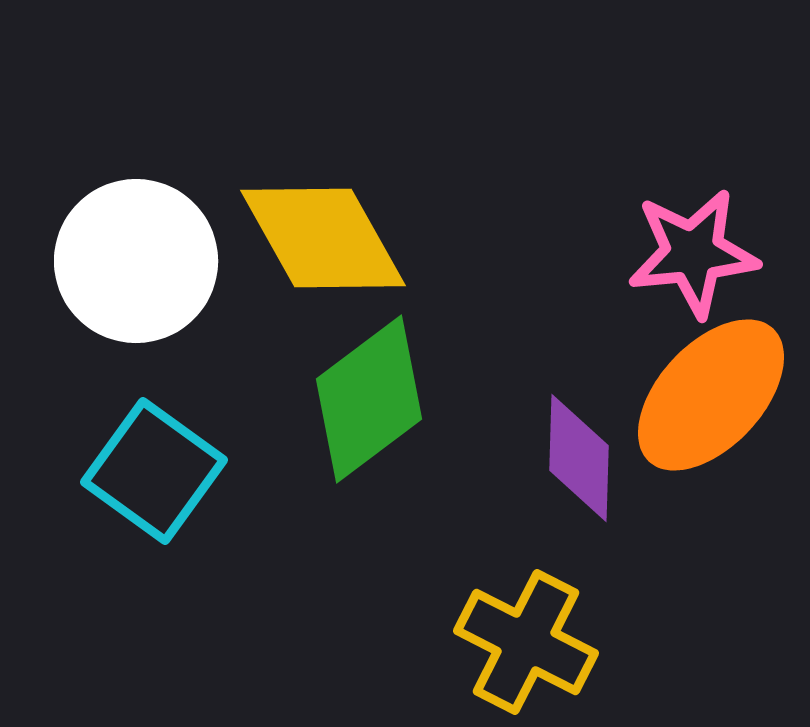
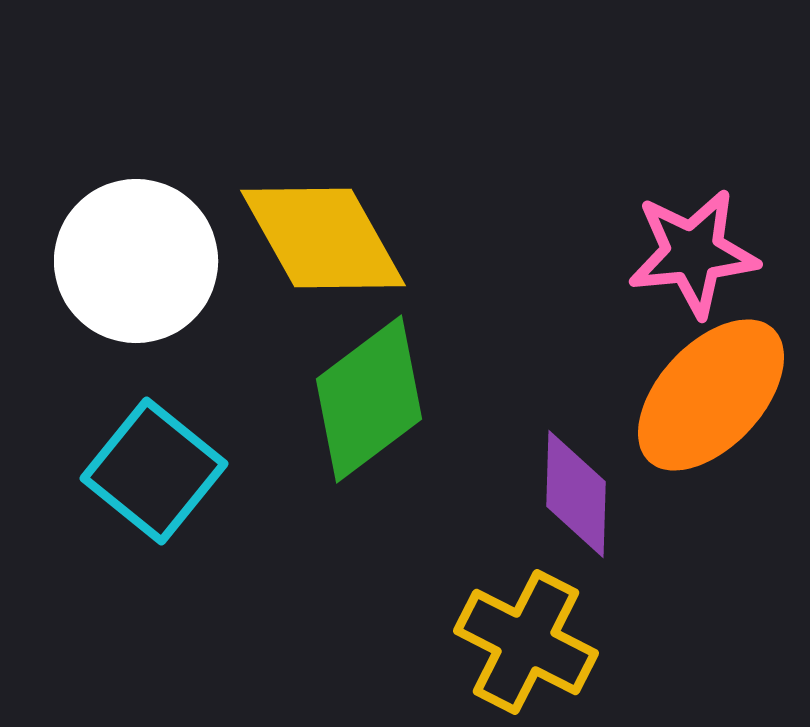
purple diamond: moved 3 px left, 36 px down
cyan square: rotated 3 degrees clockwise
